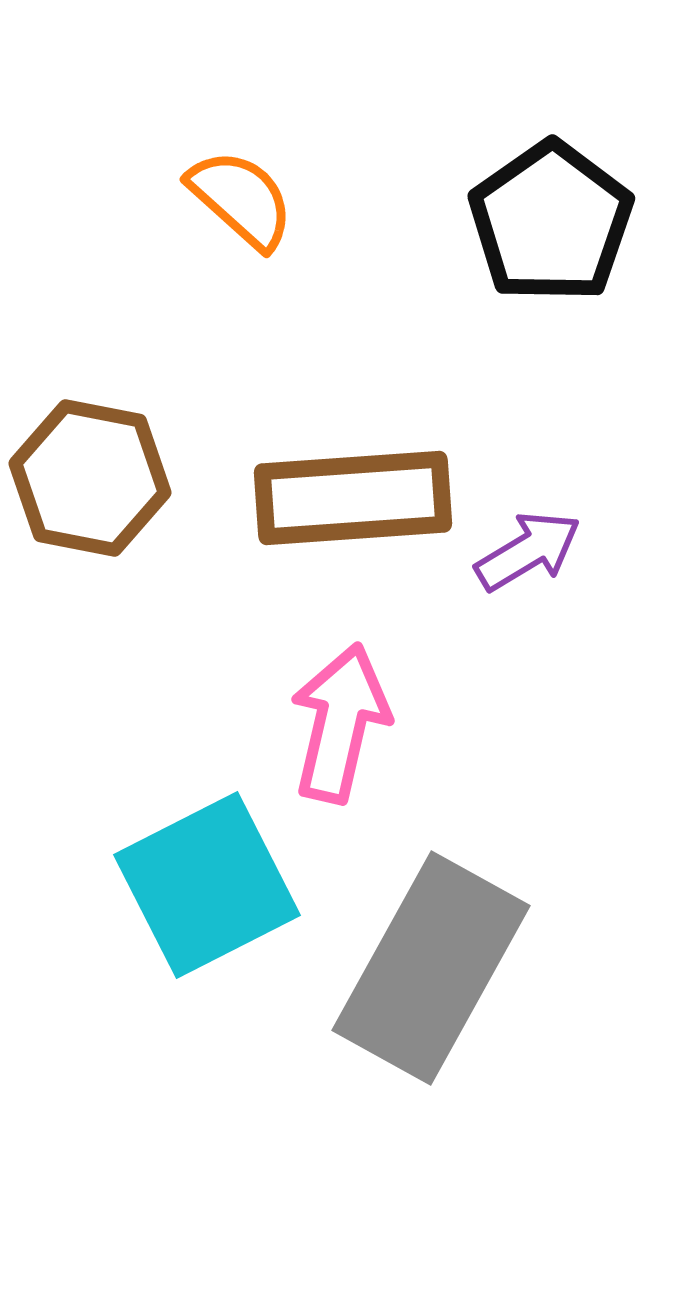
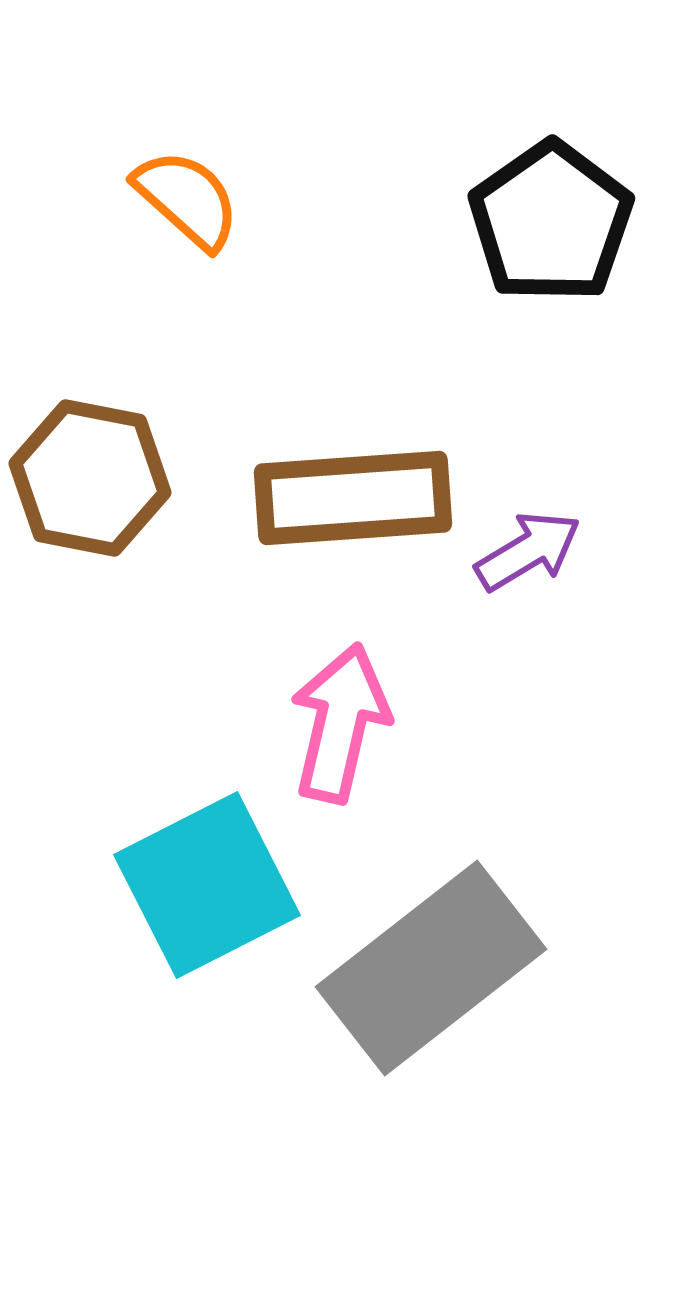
orange semicircle: moved 54 px left
gray rectangle: rotated 23 degrees clockwise
